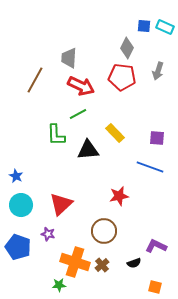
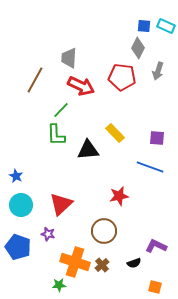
cyan rectangle: moved 1 px right, 1 px up
gray diamond: moved 11 px right
green line: moved 17 px left, 4 px up; rotated 18 degrees counterclockwise
